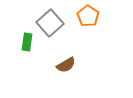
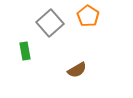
green rectangle: moved 2 px left, 9 px down; rotated 18 degrees counterclockwise
brown semicircle: moved 11 px right, 5 px down
